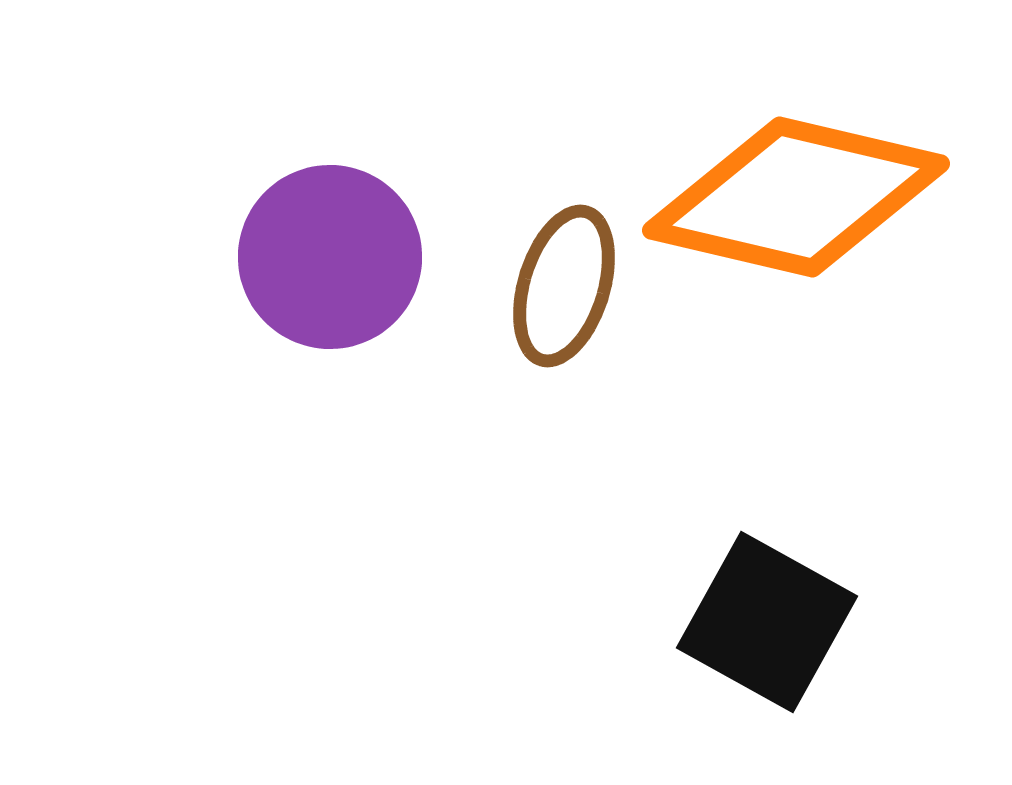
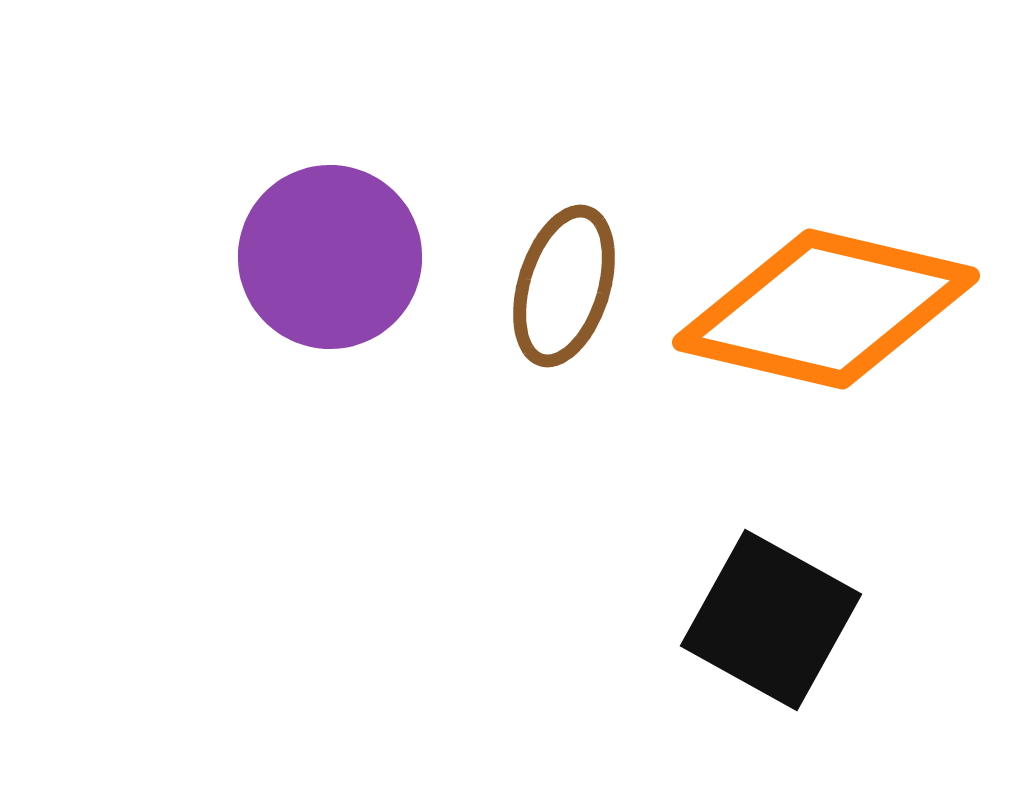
orange diamond: moved 30 px right, 112 px down
black square: moved 4 px right, 2 px up
